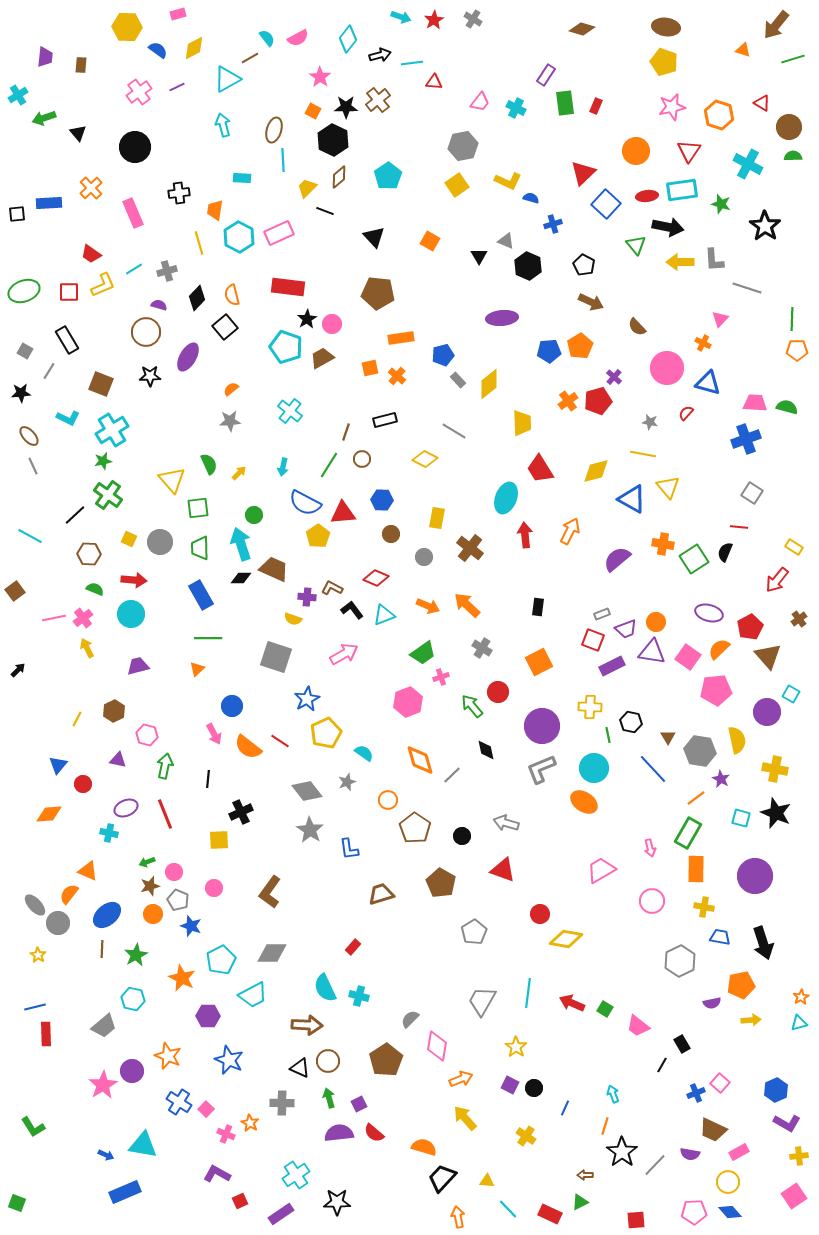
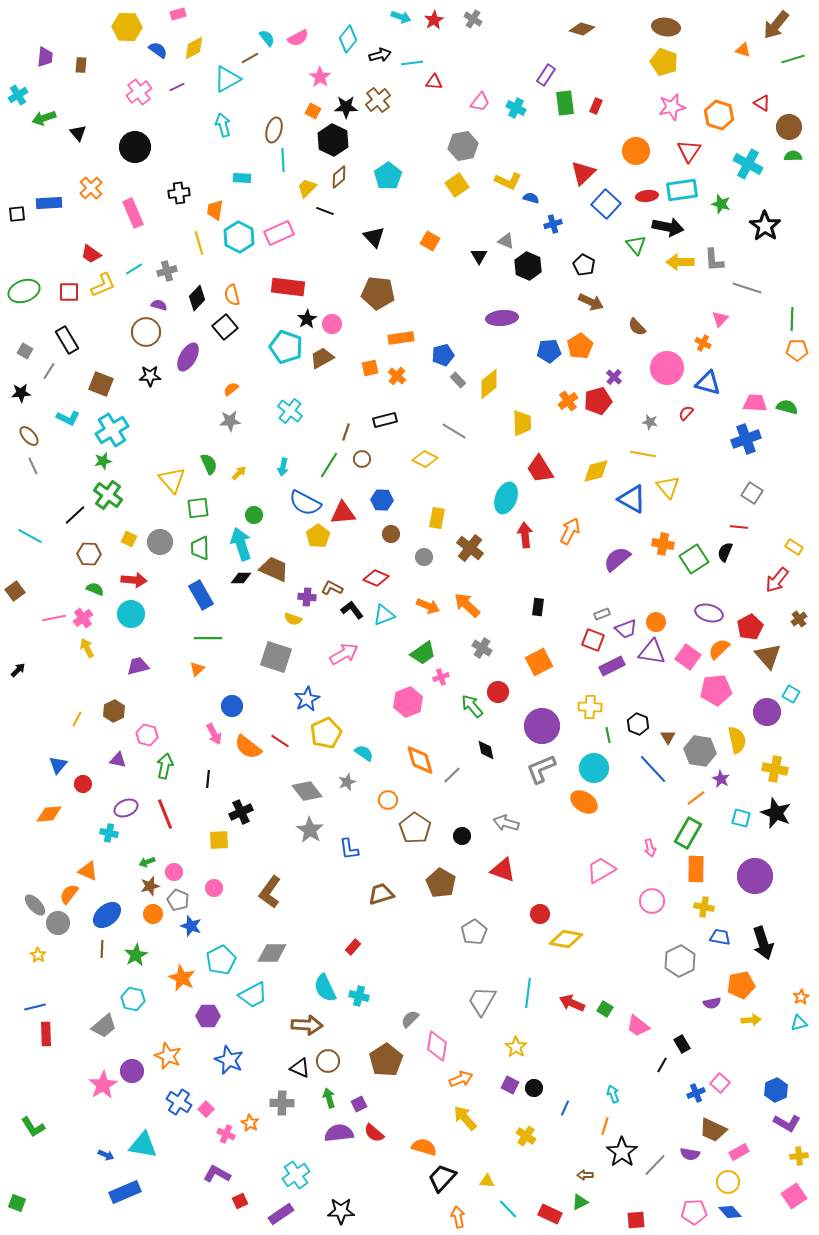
black hexagon at (631, 722): moved 7 px right, 2 px down; rotated 10 degrees clockwise
black star at (337, 1202): moved 4 px right, 9 px down
